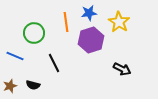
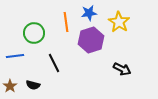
blue line: rotated 30 degrees counterclockwise
brown star: rotated 16 degrees counterclockwise
